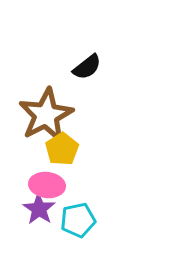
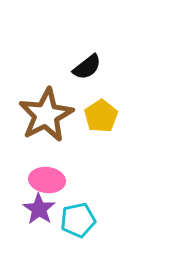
yellow pentagon: moved 39 px right, 33 px up
pink ellipse: moved 5 px up
